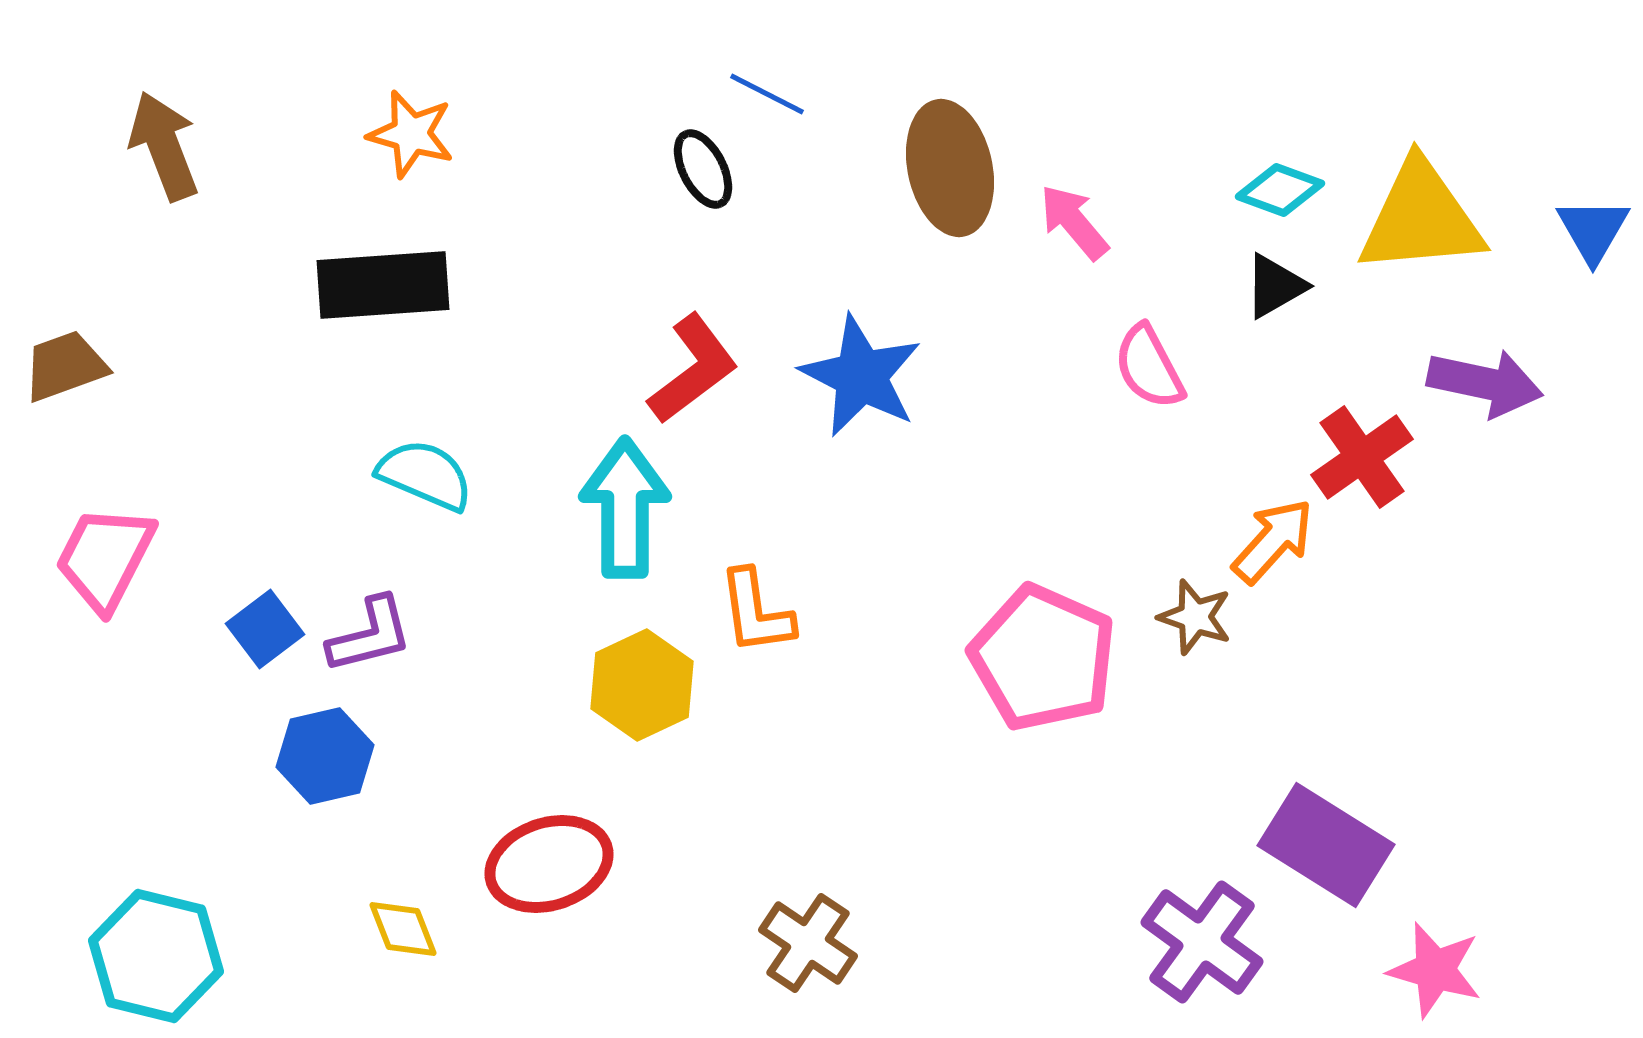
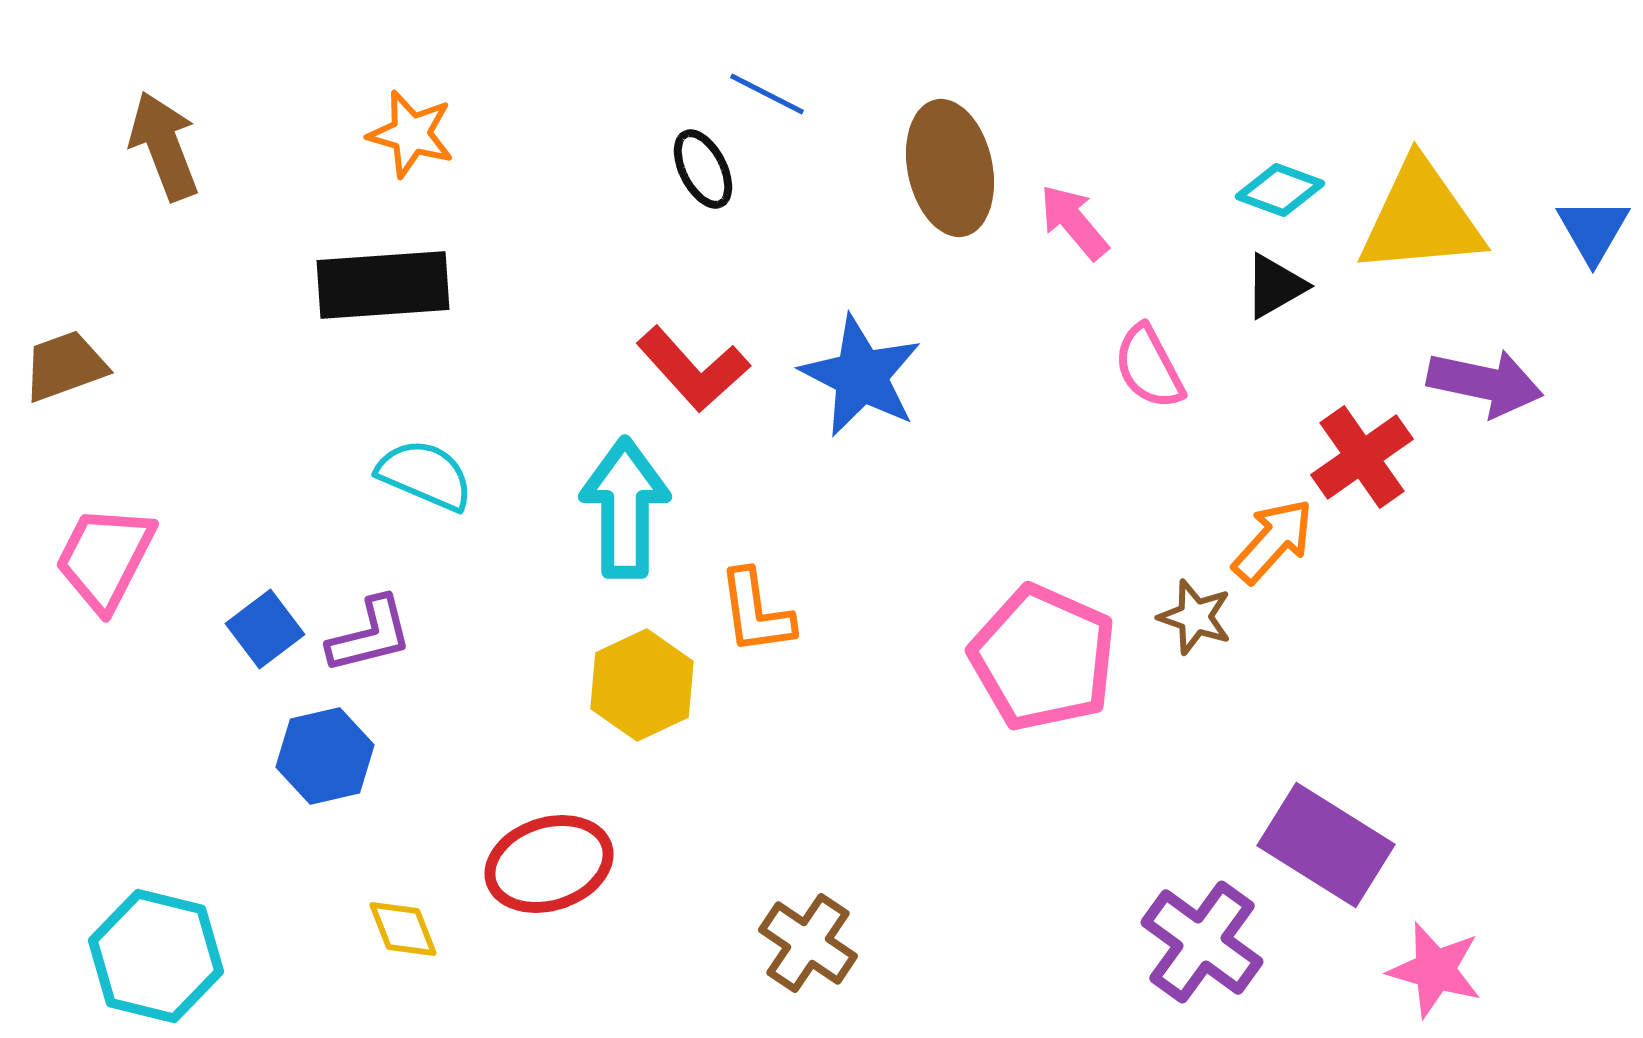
red L-shape: rotated 85 degrees clockwise
